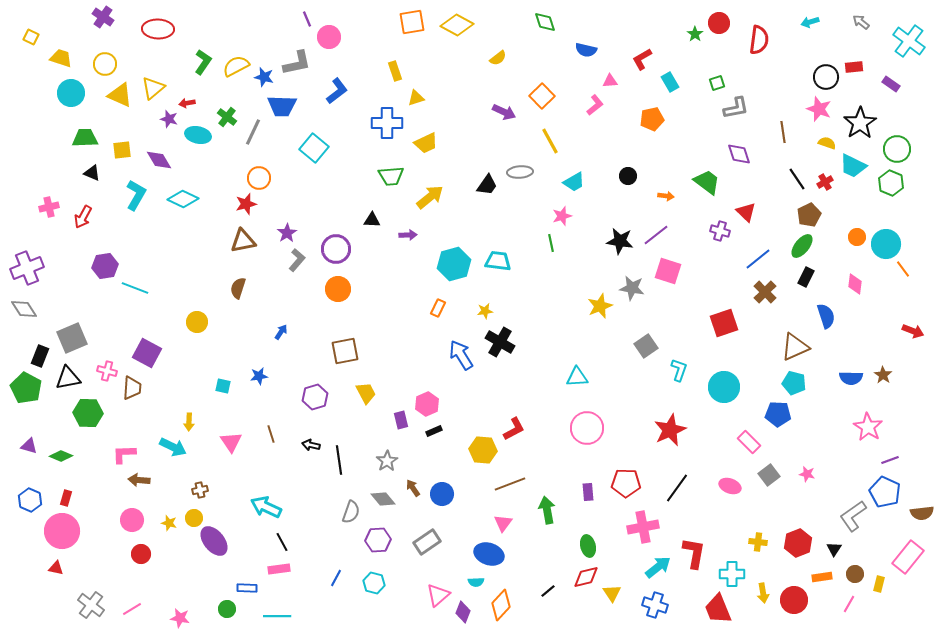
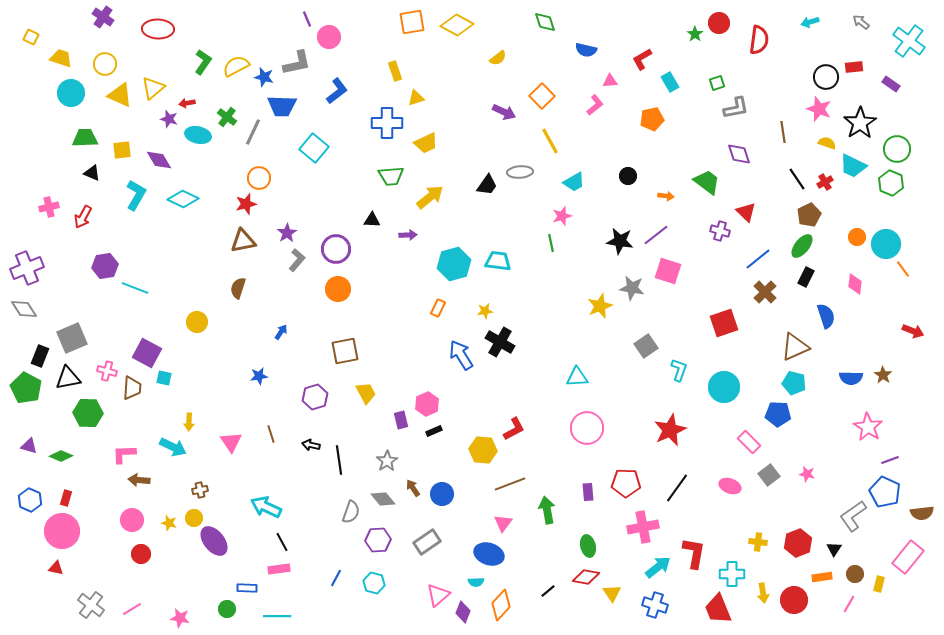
cyan square at (223, 386): moved 59 px left, 8 px up
red diamond at (586, 577): rotated 24 degrees clockwise
